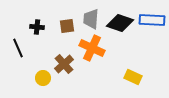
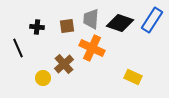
blue rectangle: rotated 60 degrees counterclockwise
